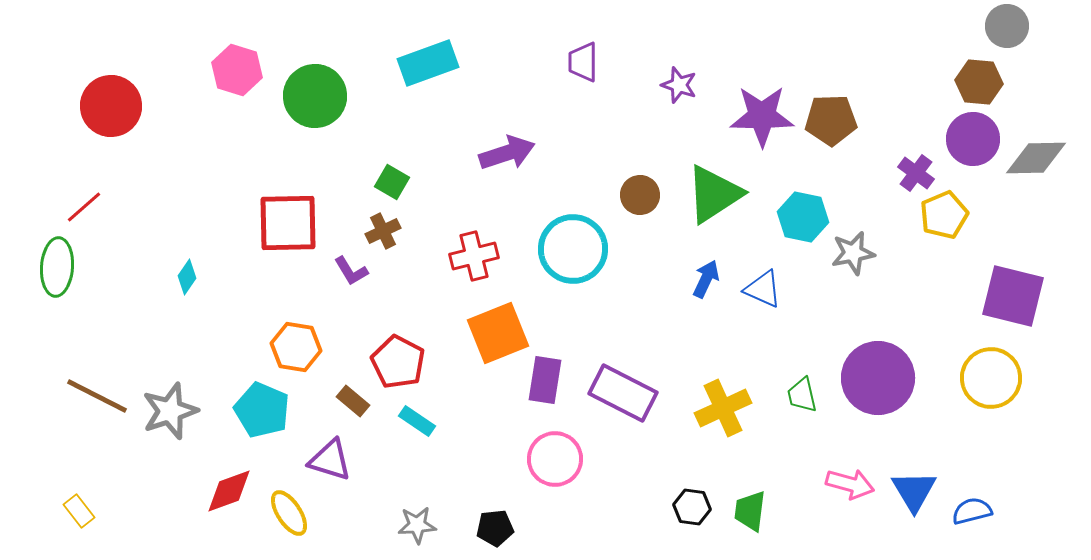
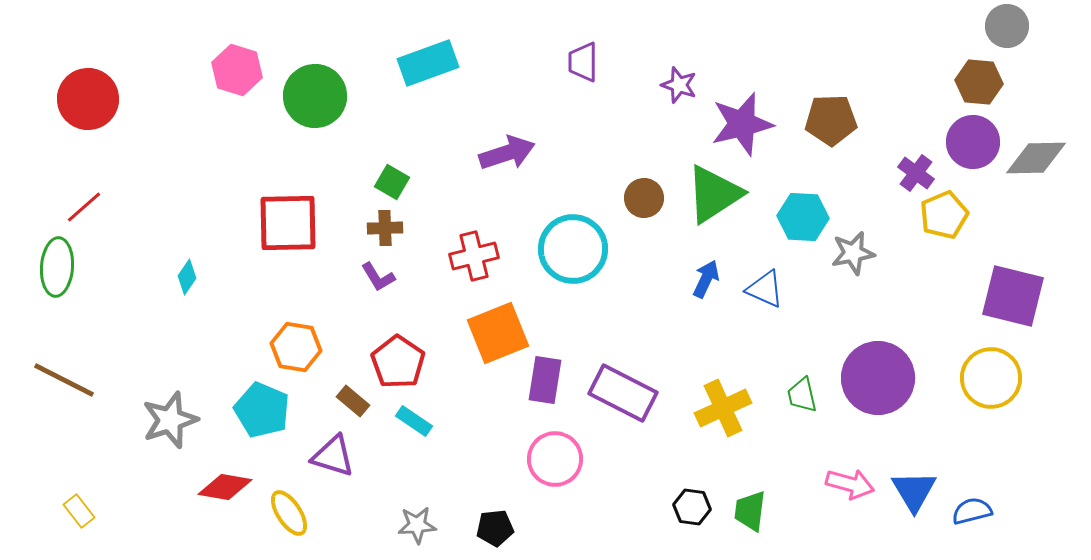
red circle at (111, 106): moved 23 px left, 7 px up
purple star at (762, 116): moved 20 px left, 8 px down; rotated 14 degrees counterclockwise
purple circle at (973, 139): moved 3 px down
brown circle at (640, 195): moved 4 px right, 3 px down
cyan hexagon at (803, 217): rotated 9 degrees counterclockwise
brown cross at (383, 231): moved 2 px right, 3 px up; rotated 24 degrees clockwise
purple L-shape at (351, 271): moved 27 px right, 6 px down
blue triangle at (763, 289): moved 2 px right
red pentagon at (398, 362): rotated 6 degrees clockwise
brown line at (97, 396): moved 33 px left, 16 px up
gray star at (170, 411): moved 9 px down
cyan rectangle at (417, 421): moved 3 px left
purple triangle at (330, 460): moved 3 px right, 4 px up
red diamond at (229, 491): moved 4 px left, 4 px up; rotated 30 degrees clockwise
